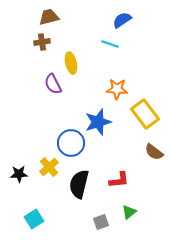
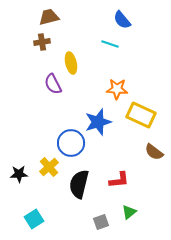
blue semicircle: rotated 96 degrees counterclockwise
yellow rectangle: moved 4 px left, 1 px down; rotated 28 degrees counterclockwise
